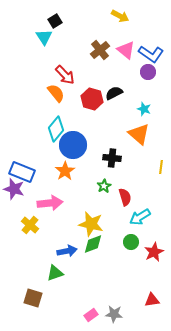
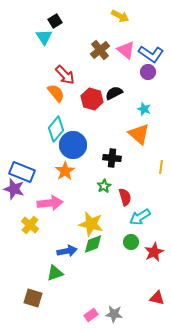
red triangle: moved 5 px right, 2 px up; rotated 21 degrees clockwise
